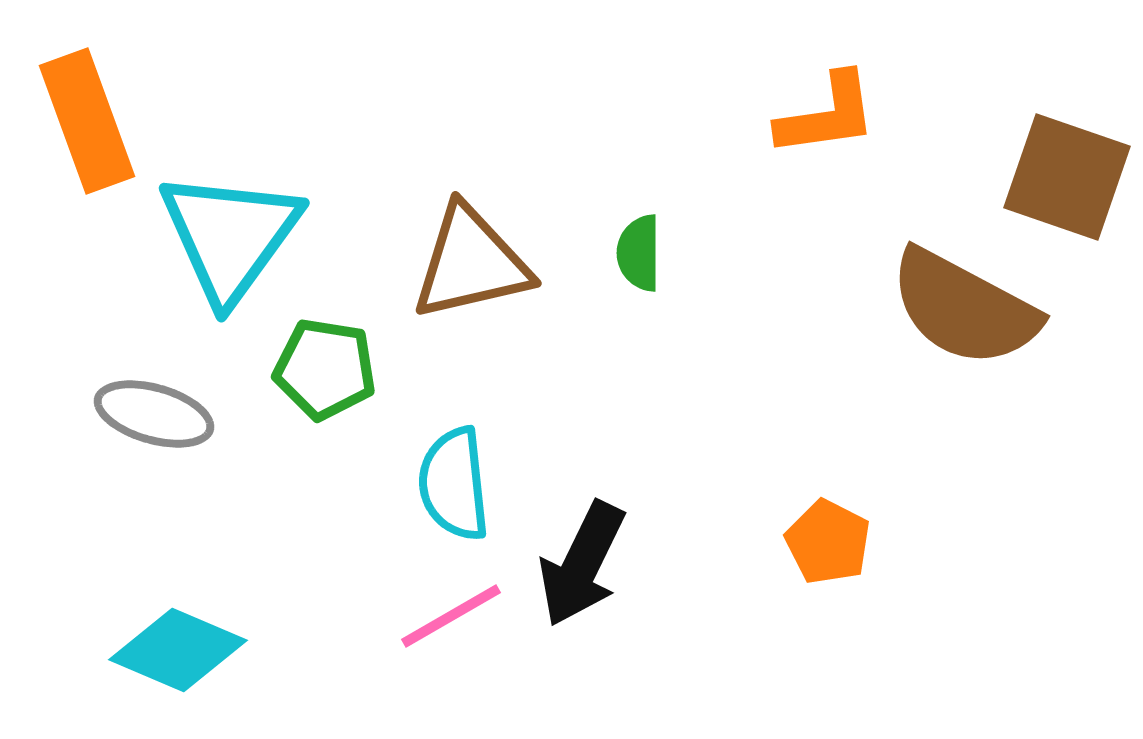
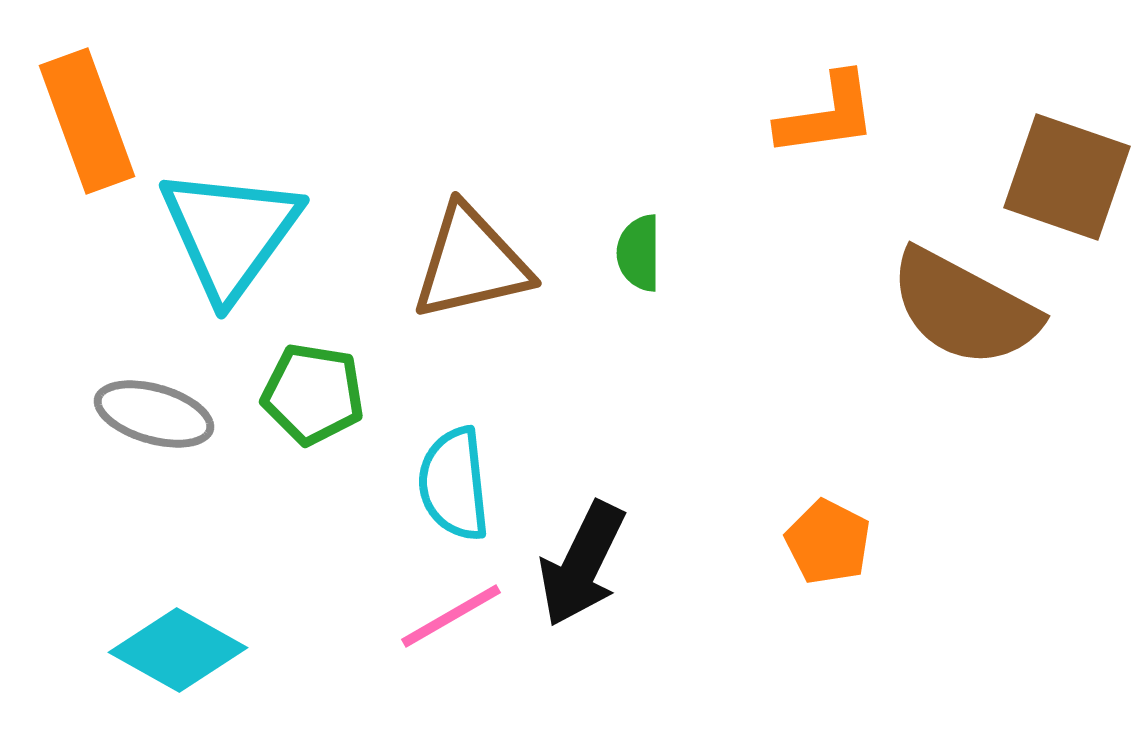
cyan triangle: moved 3 px up
green pentagon: moved 12 px left, 25 px down
cyan diamond: rotated 6 degrees clockwise
